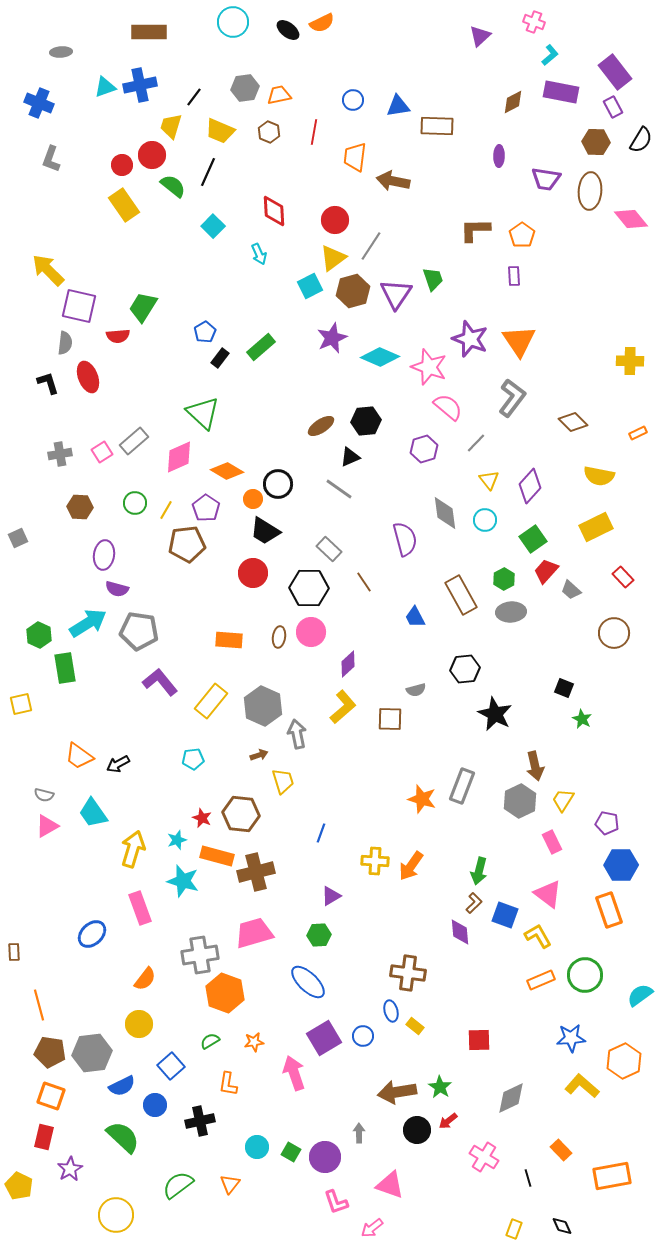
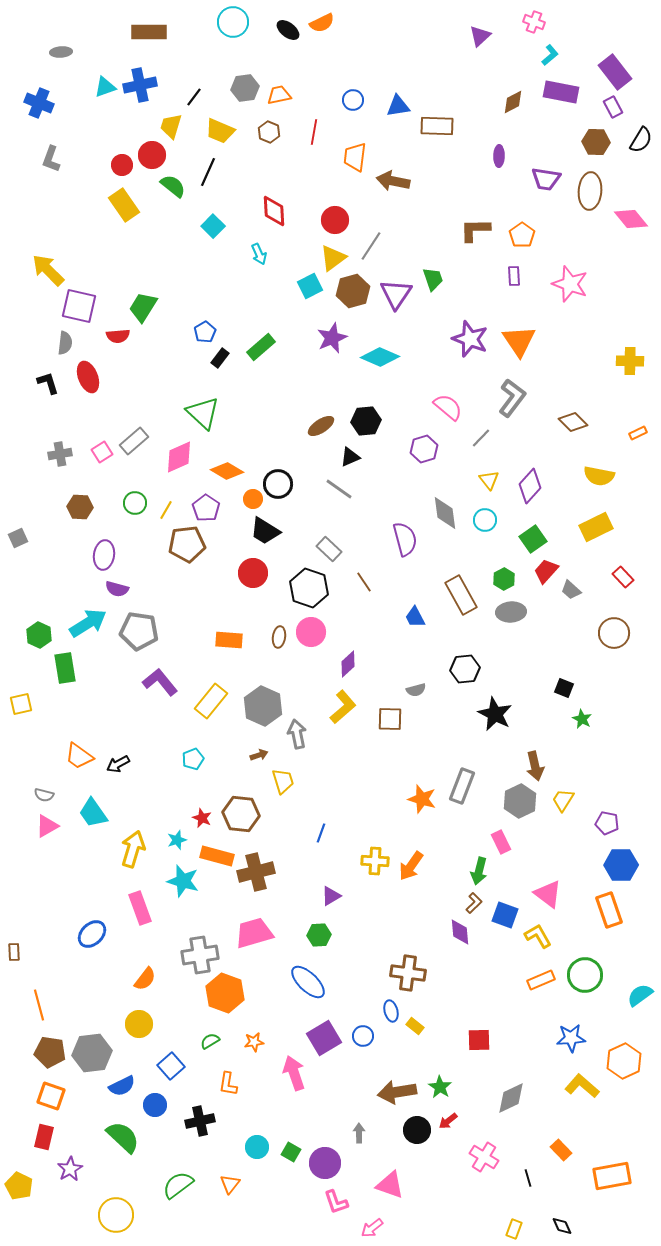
pink star at (429, 367): moved 141 px right, 83 px up
gray line at (476, 443): moved 5 px right, 5 px up
black hexagon at (309, 588): rotated 18 degrees clockwise
cyan pentagon at (193, 759): rotated 15 degrees counterclockwise
pink rectangle at (552, 842): moved 51 px left
purple circle at (325, 1157): moved 6 px down
